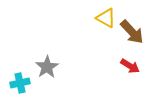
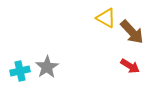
cyan cross: moved 12 px up
